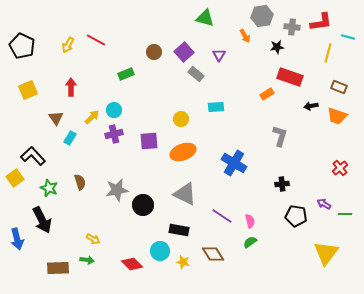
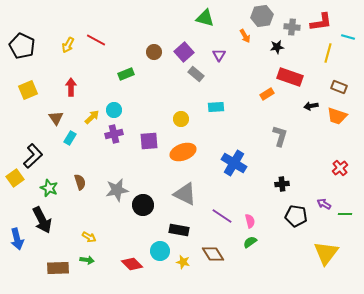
black L-shape at (33, 156): rotated 90 degrees clockwise
yellow arrow at (93, 239): moved 4 px left, 2 px up
